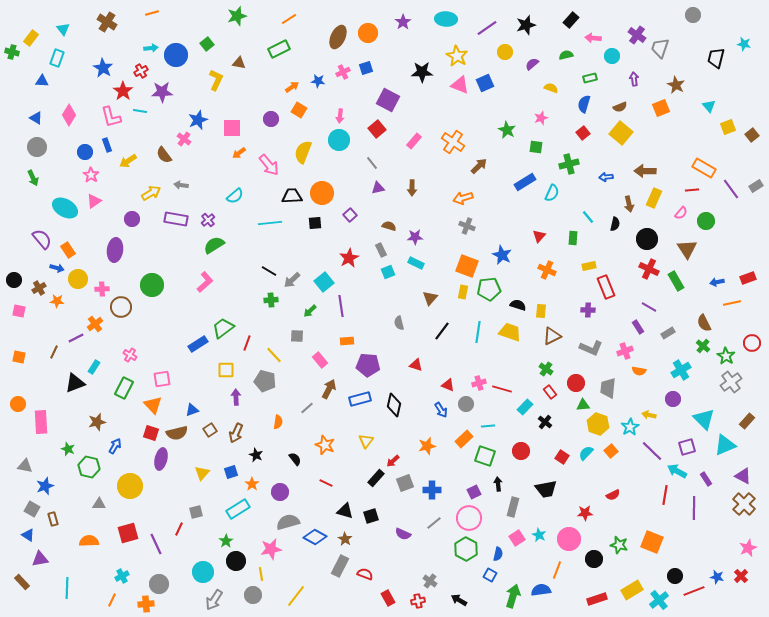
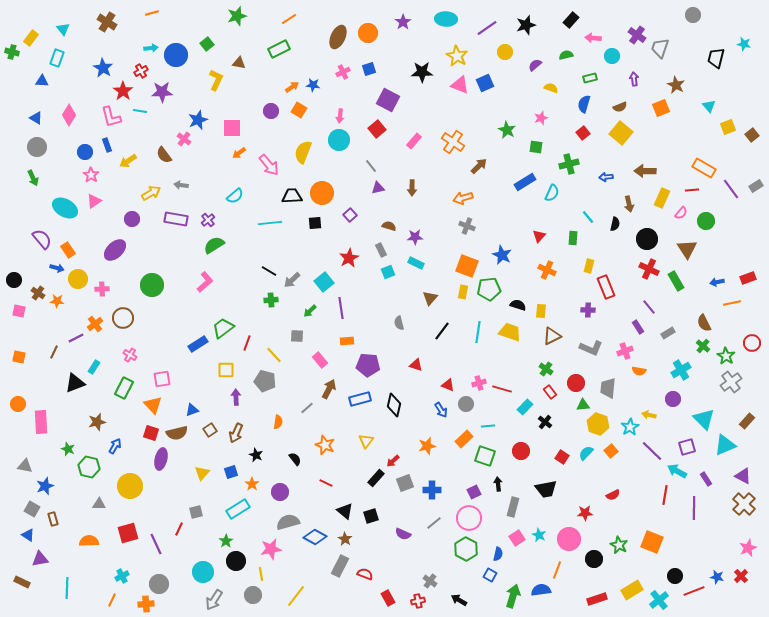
purple semicircle at (532, 64): moved 3 px right, 1 px down
blue square at (366, 68): moved 3 px right, 1 px down
blue star at (318, 81): moved 5 px left, 4 px down
purple circle at (271, 119): moved 8 px up
gray line at (372, 163): moved 1 px left, 3 px down
yellow rectangle at (654, 198): moved 8 px right
purple ellipse at (115, 250): rotated 40 degrees clockwise
yellow rectangle at (589, 266): rotated 64 degrees counterclockwise
brown cross at (39, 288): moved 1 px left, 5 px down; rotated 24 degrees counterclockwise
purple line at (341, 306): moved 2 px down
brown circle at (121, 307): moved 2 px right, 11 px down
purple line at (649, 307): rotated 21 degrees clockwise
black triangle at (345, 511): rotated 24 degrees clockwise
green star at (619, 545): rotated 12 degrees clockwise
brown rectangle at (22, 582): rotated 21 degrees counterclockwise
